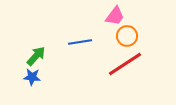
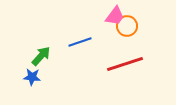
orange circle: moved 10 px up
blue line: rotated 10 degrees counterclockwise
green arrow: moved 5 px right
red line: rotated 15 degrees clockwise
